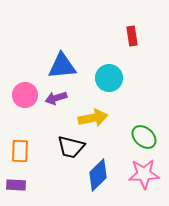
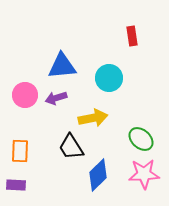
green ellipse: moved 3 px left, 2 px down
black trapezoid: rotated 44 degrees clockwise
